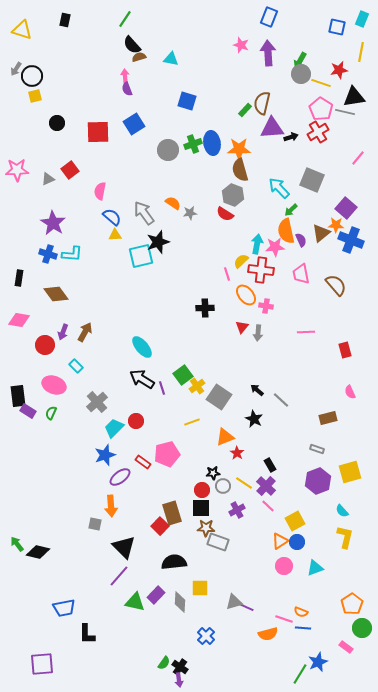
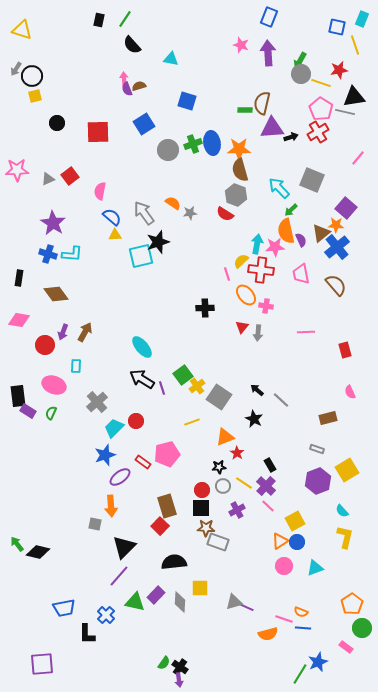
black rectangle at (65, 20): moved 34 px right
yellow line at (361, 52): moved 6 px left, 7 px up; rotated 30 degrees counterclockwise
brown semicircle at (139, 57): moved 29 px down
pink arrow at (125, 76): moved 1 px left, 3 px down
green rectangle at (245, 110): rotated 48 degrees clockwise
blue square at (134, 124): moved 10 px right
red square at (70, 170): moved 6 px down
gray hexagon at (233, 195): moved 3 px right
blue cross at (351, 240): moved 14 px left, 7 px down; rotated 30 degrees clockwise
cyan rectangle at (76, 366): rotated 48 degrees clockwise
yellow square at (350, 472): moved 3 px left, 2 px up; rotated 15 degrees counterclockwise
black star at (213, 473): moved 6 px right, 6 px up
brown rectangle at (172, 513): moved 5 px left, 7 px up
black triangle at (124, 547): rotated 30 degrees clockwise
blue cross at (206, 636): moved 100 px left, 21 px up
